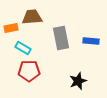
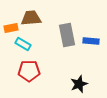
brown trapezoid: moved 1 px left, 1 px down
gray rectangle: moved 6 px right, 3 px up
cyan rectangle: moved 4 px up
black star: moved 1 px right, 3 px down
